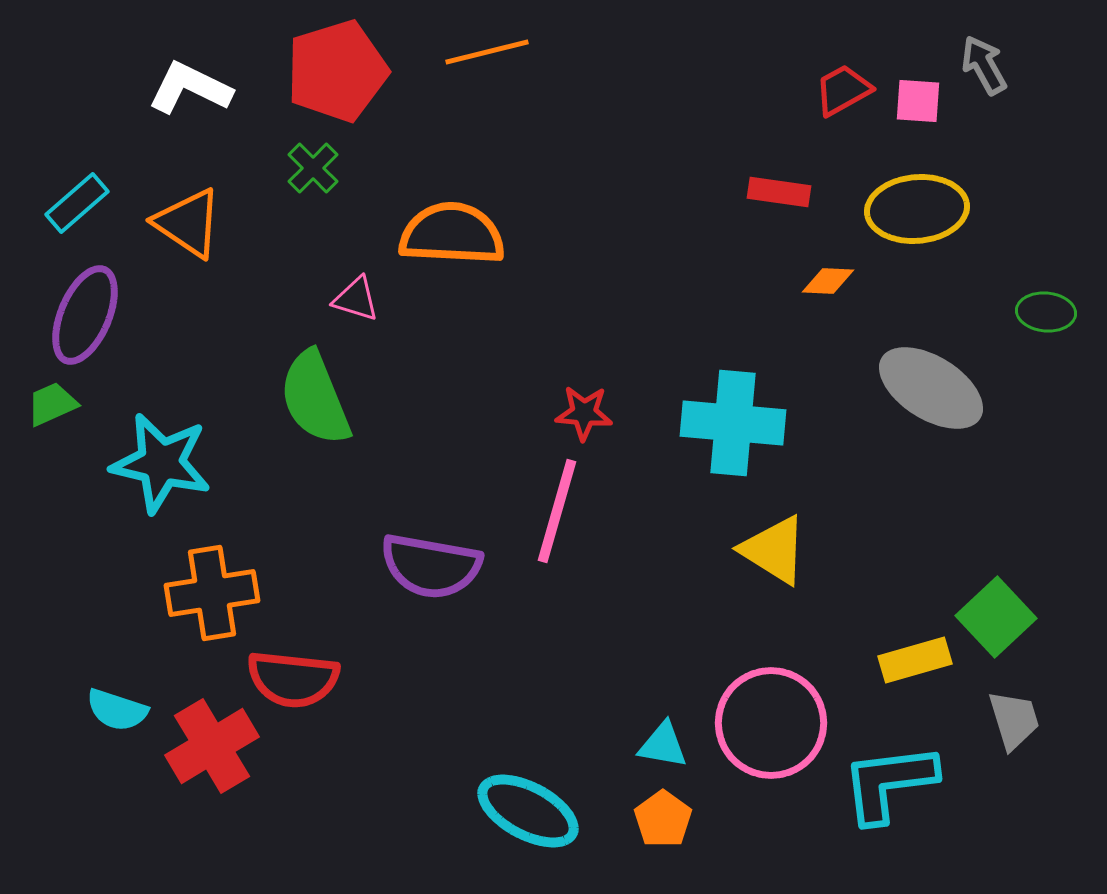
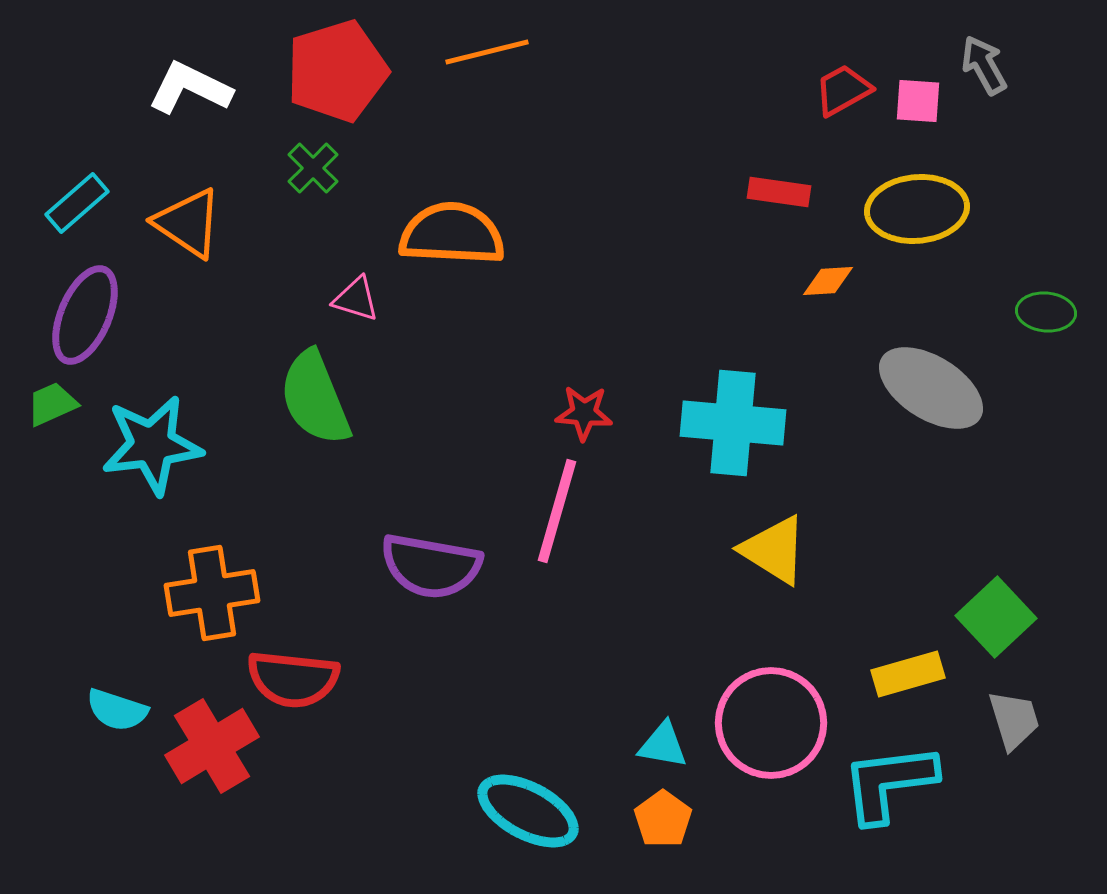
orange diamond: rotated 6 degrees counterclockwise
cyan star: moved 9 px left, 18 px up; rotated 20 degrees counterclockwise
yellow rectangle: moved 7 px left, 14 px down
